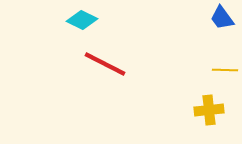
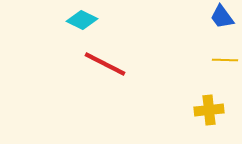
blue trapezoid: moved 1 px up
yellow line: moved 10 px up
